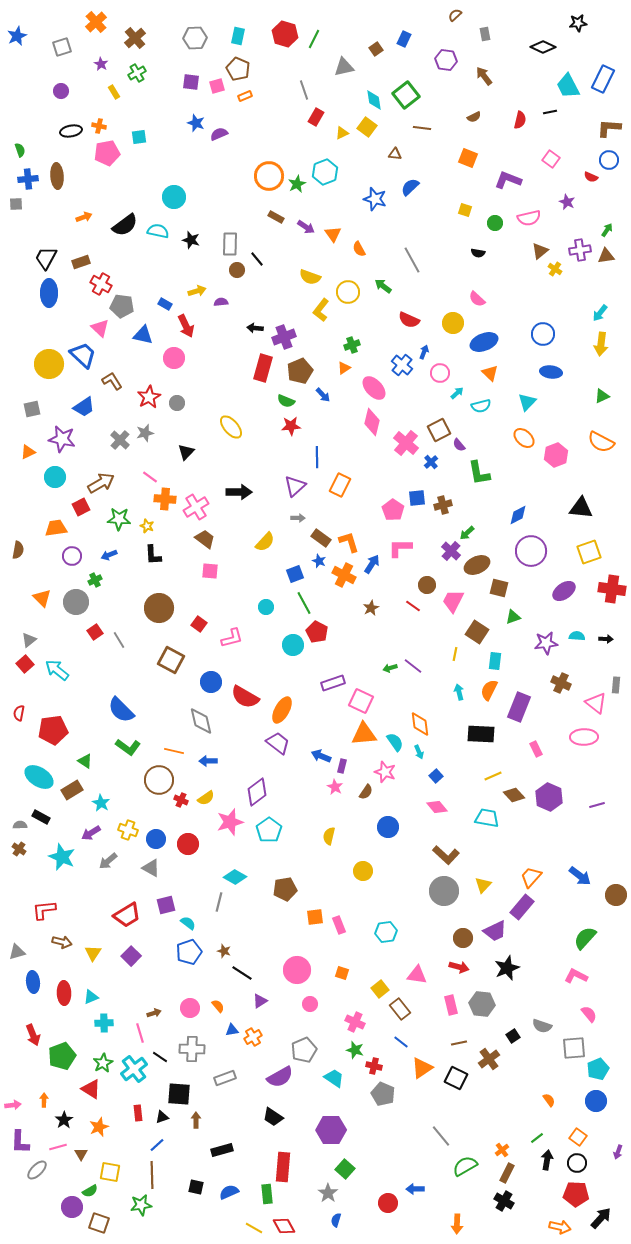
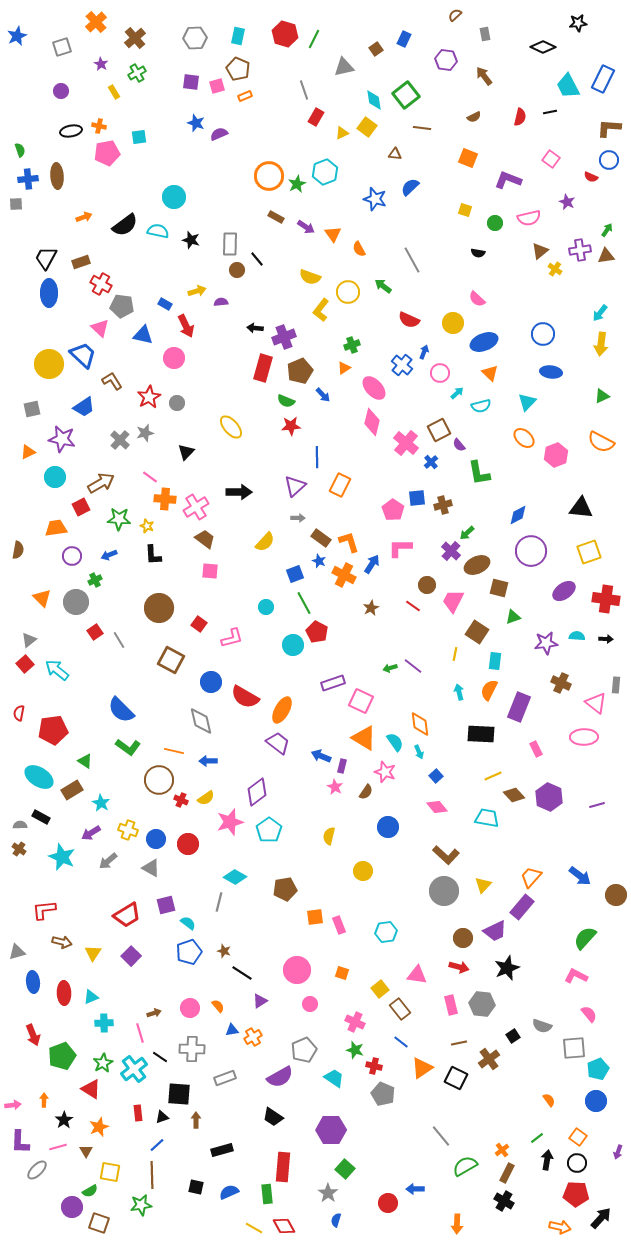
red semicircle at (520, 120): moved 3 px up
red cross at (612, 589): moved 6 px left, 10 px down
orange triangle at (364, 734): moved 4 px down; rotated 36 degrees clockwise
brown triangle at (81, 1154): moved 5 px right, 3 px up
